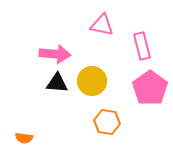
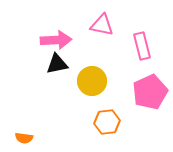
pink arrow: moved 1 px right, 14 px up; rotated 8 degrees counterclockwise
black triangle: moved 19 px up; rotated 15 degrees counterclockwise
pink pentagon: moved 4 px down; rotated 12 degrees clockwise
orange hexagon: rotated 15 degrees counterclockwise
